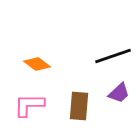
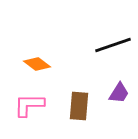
black line: moved 11 px up
purple trapezoid: rotated 15 degrees counterclockwise
